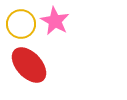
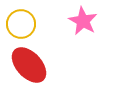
pink star: moved 28 px right
